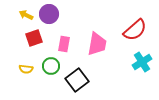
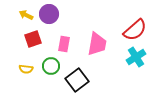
red square: moved 1 px left, 1 px down
cyan cross: moved 6 px left, 5 px up
